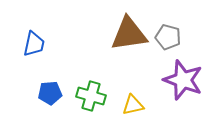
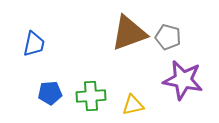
brown triangle: moved 1 px up; rotated 12 degrees counterclockwise
purple star: rotated 9 degrees counterclockwise
green cross: rotated 20 degrees counterclockwise
